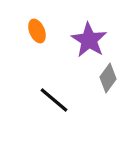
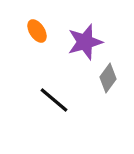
orange ellipse: rotated 10 degrees counterclockwise
purple star: moved 4 px left, 2 px down; rotated 24 degrees clockwise
